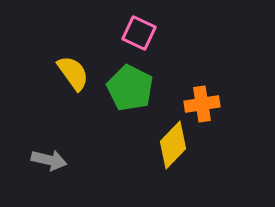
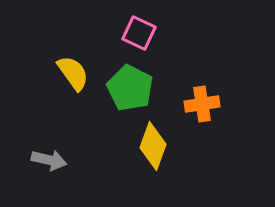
yellow diamond: moved 20 px left, 1 px down; rotated 24 degrees counterclockwise
